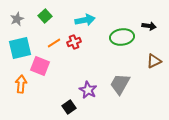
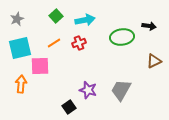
green square: moved 11 px right
red cross: moved 5 px right, 1 px down
pink square: rotated 24 degrees counterclockwise
gray trapezoid: moved 1 px right, 6 px down
purple star: rotated 12 degrees counterclockwise
